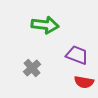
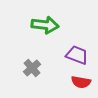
red semicircle: moved 3 px left
